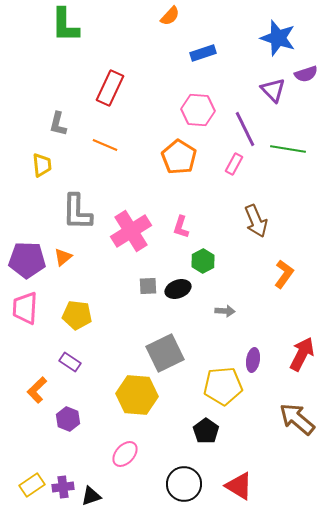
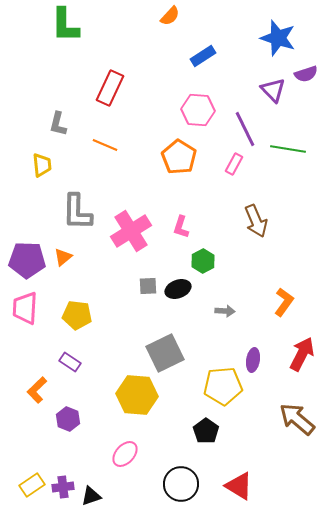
blue rectangle at (203, 53): moved 3 px down; rotated 15 degrees counterclockwise
orange L-shape at (284, 274): moved 28 px down
black circle at (184, 484): moved 3 px left
